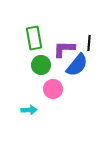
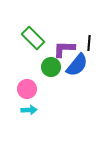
green rectangle: moved 1 px left; rotated 35 degrees counterclockwise
green circle: moved 10 px right, 2 px down
pink circle: moved 26 px left
